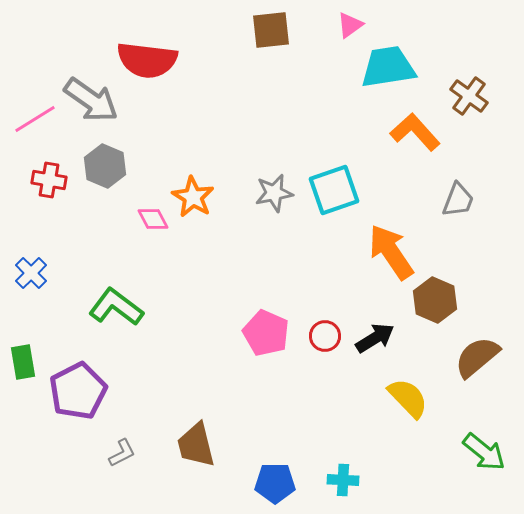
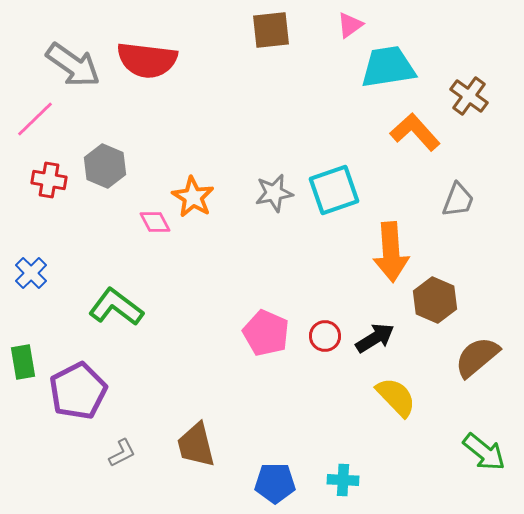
gray arrow: moved 18 px left, 35 px up
pink line: rotated 12 degrees counterclockwise
pink diamond: moved 2 px right, 3 px down
orange arrow: rotated 150 degrees counterclockwise
yellow semicircle: moved 12 px left, 1 px up
